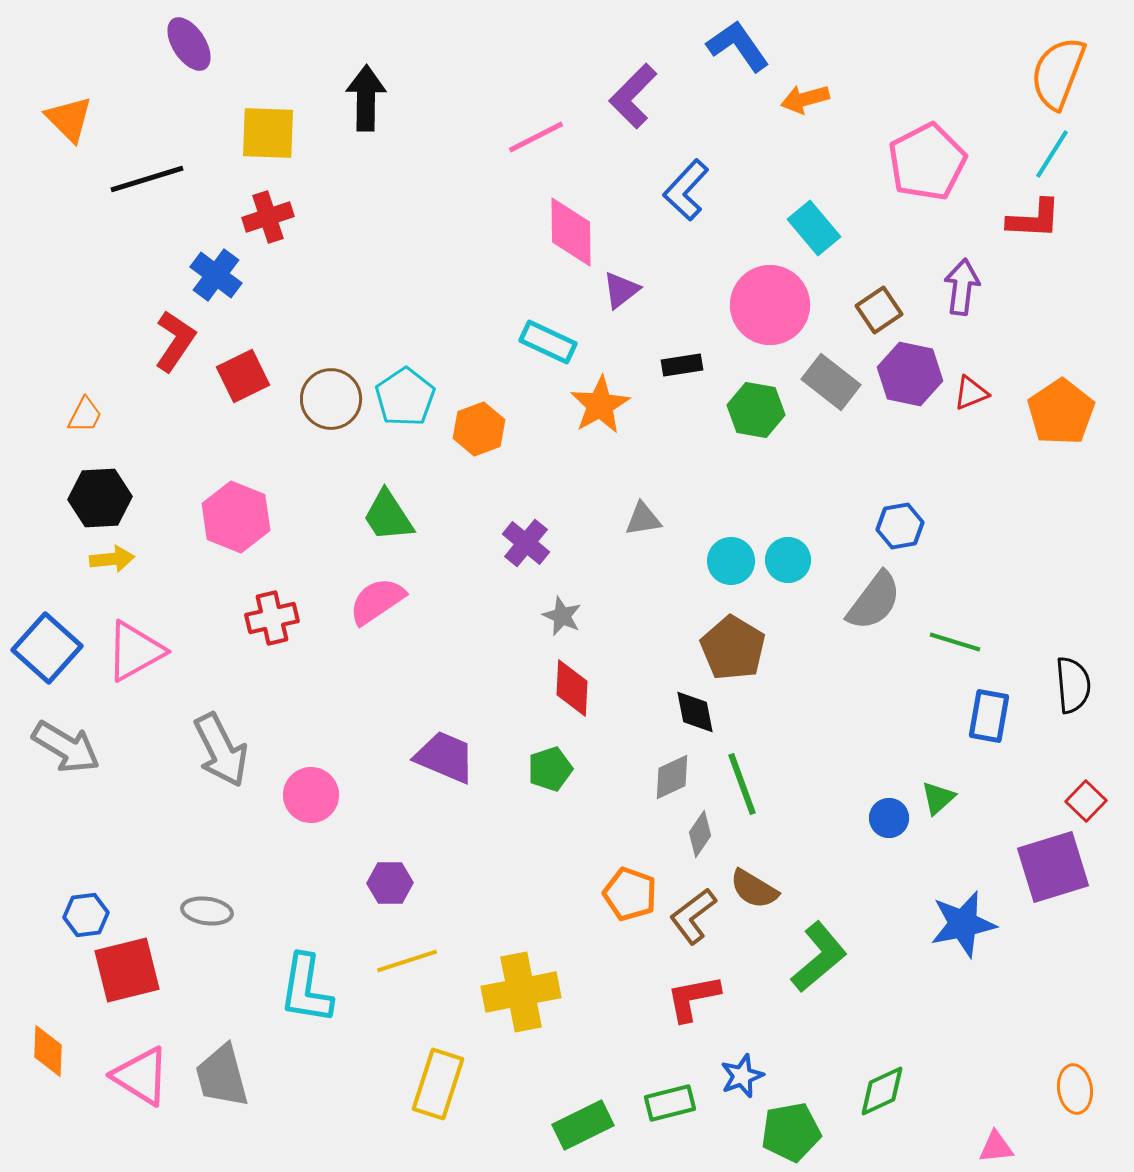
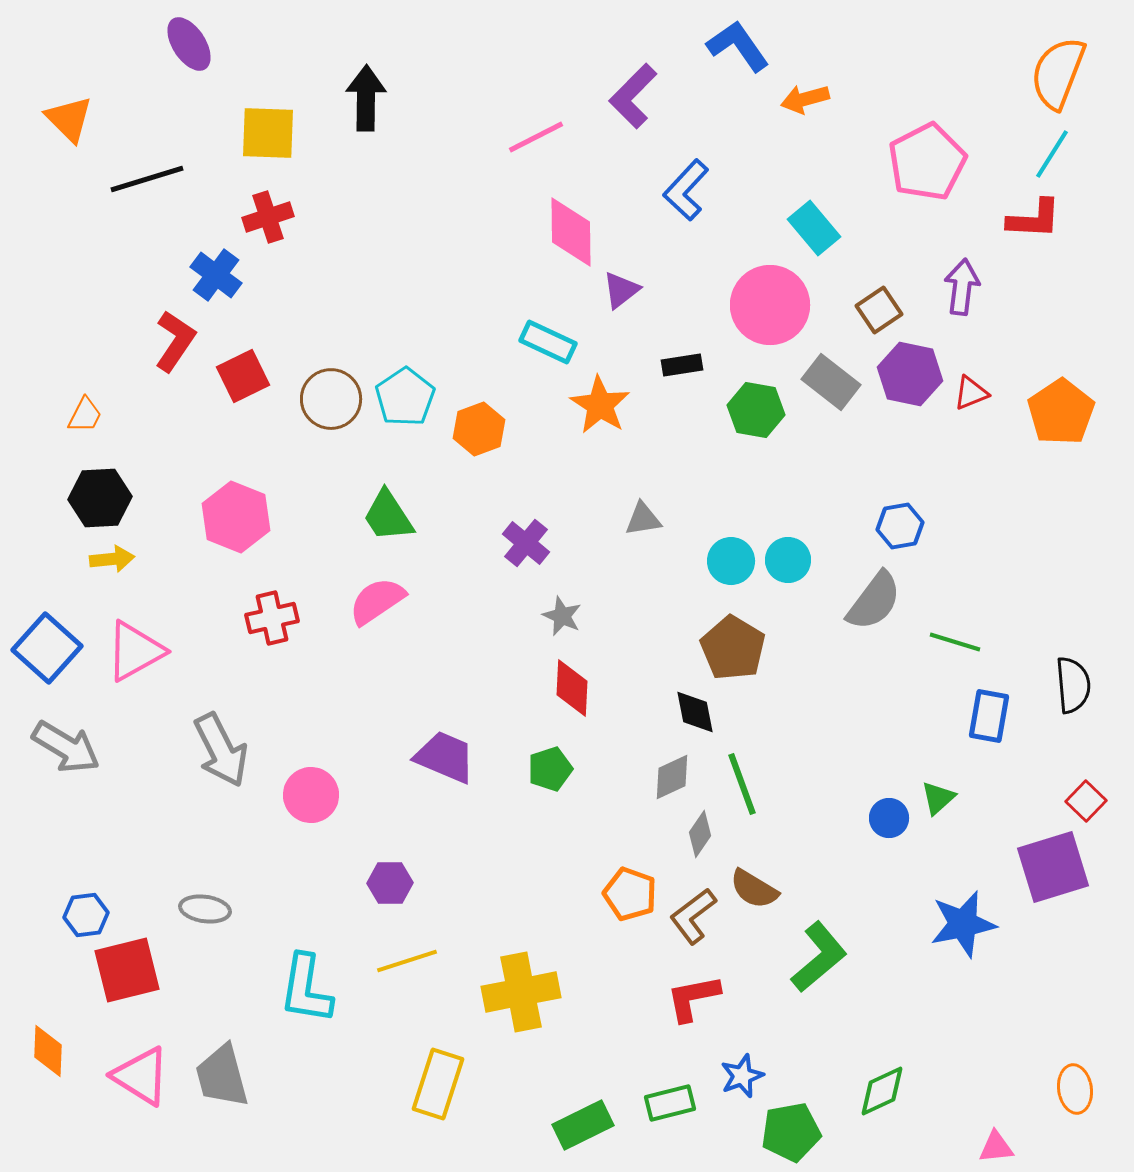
orange star at (600, 405): rotated 10 degrees counterclockwise
gray ellipse at (207, 911): moved 2 px left, 2 px up
